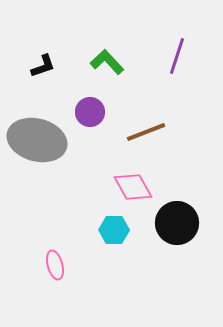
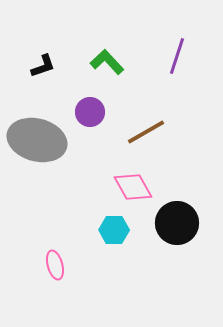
brown line: rotated 9 degrees counterclockwise
